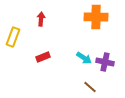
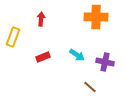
cyan arrow: moved 7 px left, 3 px up
